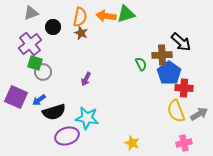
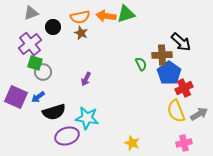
orange semicircle: rotated 66 degrees clockwise
red cross: rotated 30 degrees counterclockwise
blue arrow: moved 1 px left, 3 px up
